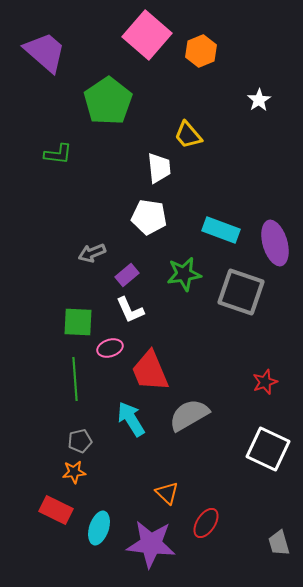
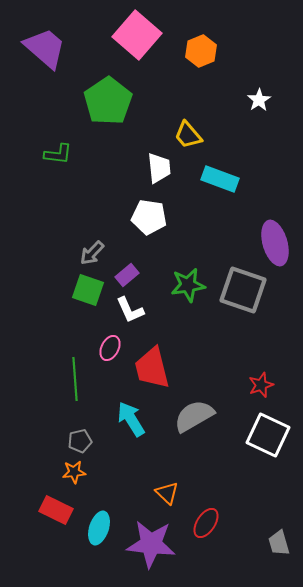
pink square: moved 10 px left
purple trapezoid: moved 4 px up
cyan rectangle: moved 1 px left, 51 px up
gray arrow: rotated 24 degrees counterclockwise
green star: moved 4 px right, 11 px down
gray square: moved 2 px right, 2 px up
green square: moved 10 px right, 32 px up; rotated 16 degrees clockwise
pink ellipse: rotated 45 degrees counterclockwise
red trapezoid: moved 2 px right, 3 px up; rotated 9 degrees clockwise
red star: moved 4 px left, 3 px down
gray semicircle: moved 5 px right, 1 px down
white square: moved 14 px up
